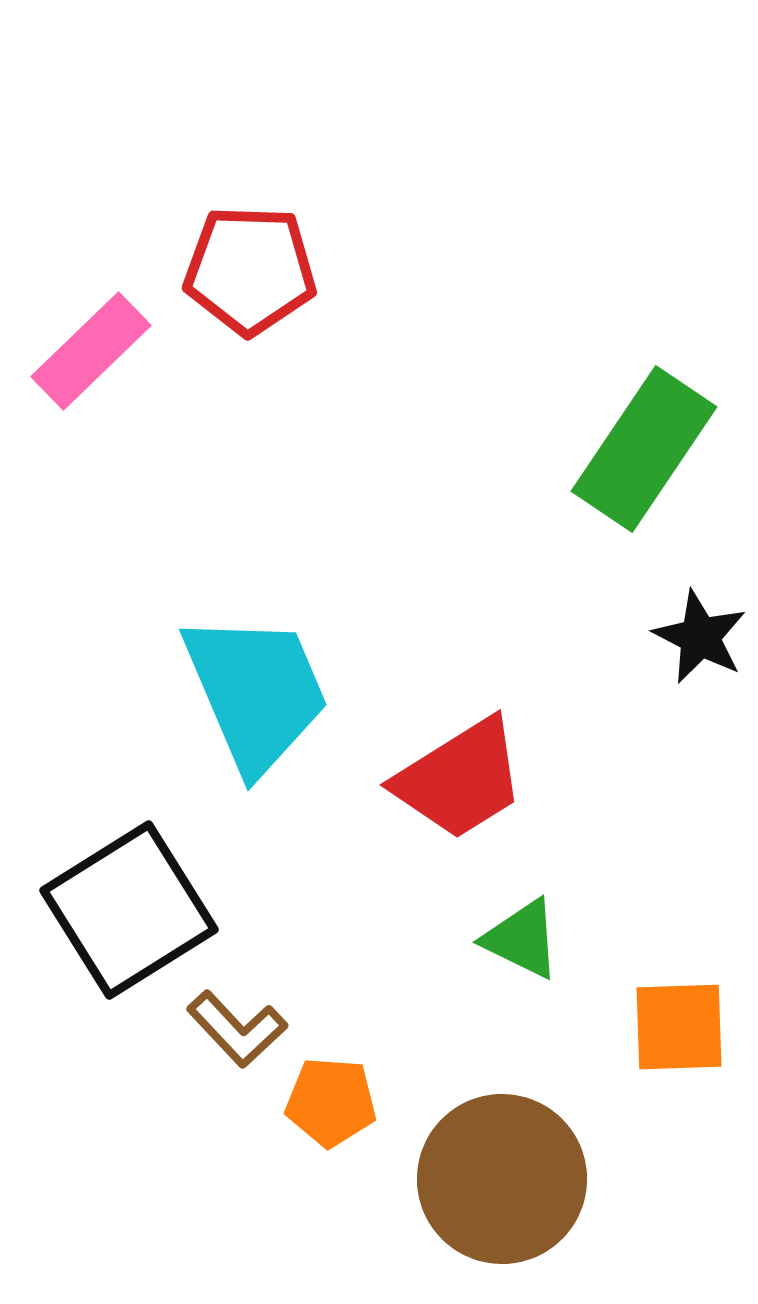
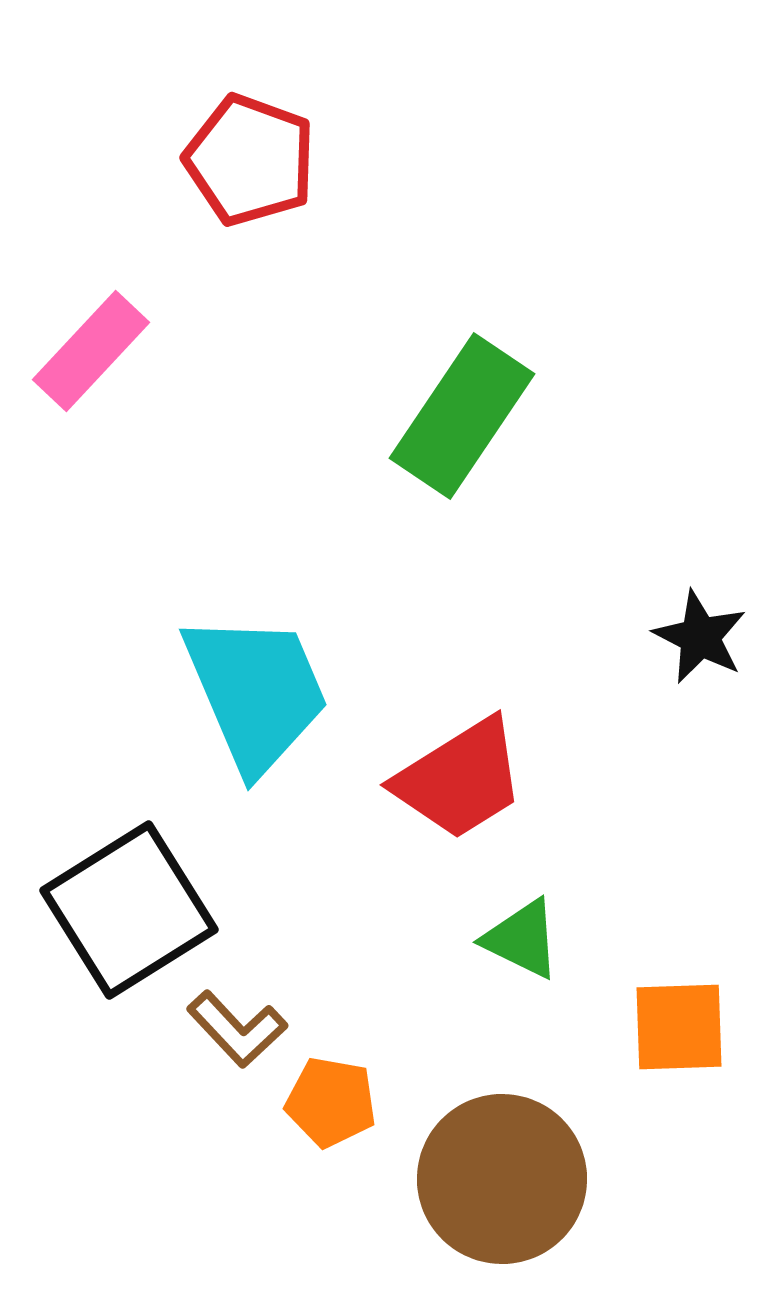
red pentagon: moved 110 px up; rotated 18 degrees clockwise
pink rectangle: rotated 3 degrees counterclockwise
green rectangle: moved 182 px left, 33 px up
orange pentagon: rotated 6 degrees clockwise
